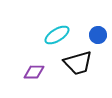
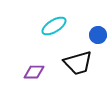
cyan ellipse: moved 3 px left, 9 px up
